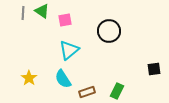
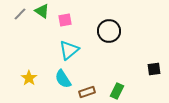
gray line: moved 3 px left, 1 px down; rotated 40 degrees clockwise
